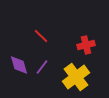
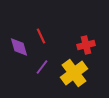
red line: rotated 21 degrees clockwise
purple diamond: moved 18 px up
yellow cross: moved 2 px left, 4 px up
